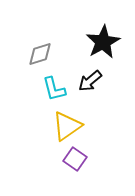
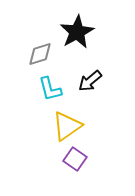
black star: moved 26 px left, 10 px up
cyan L-shape: moved 4 px left
